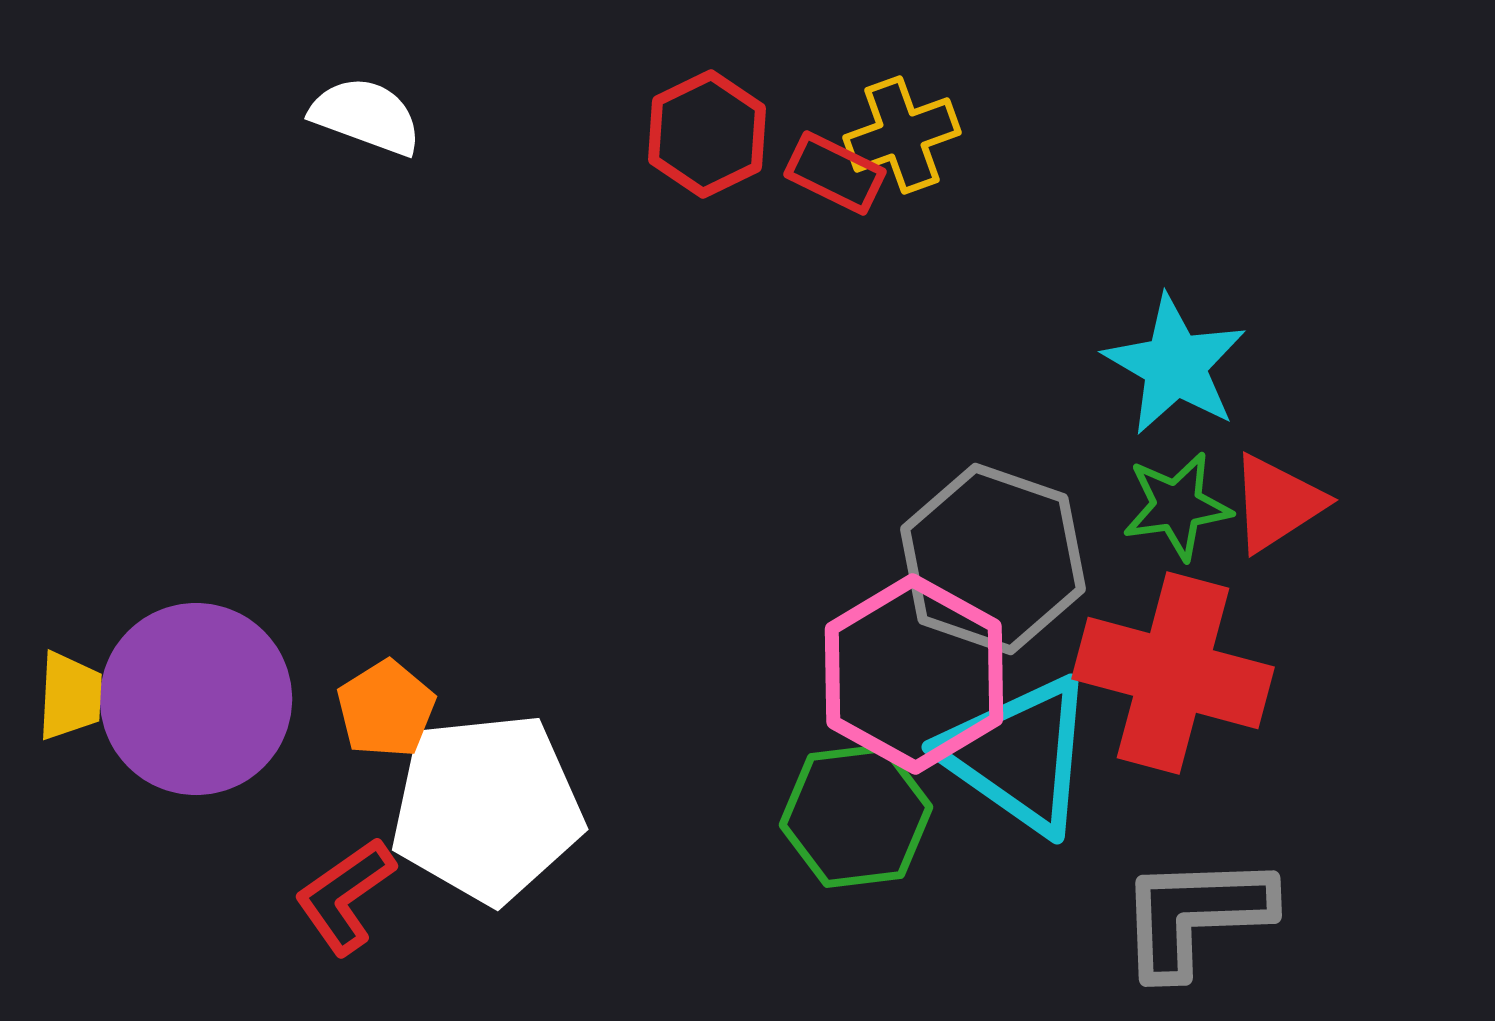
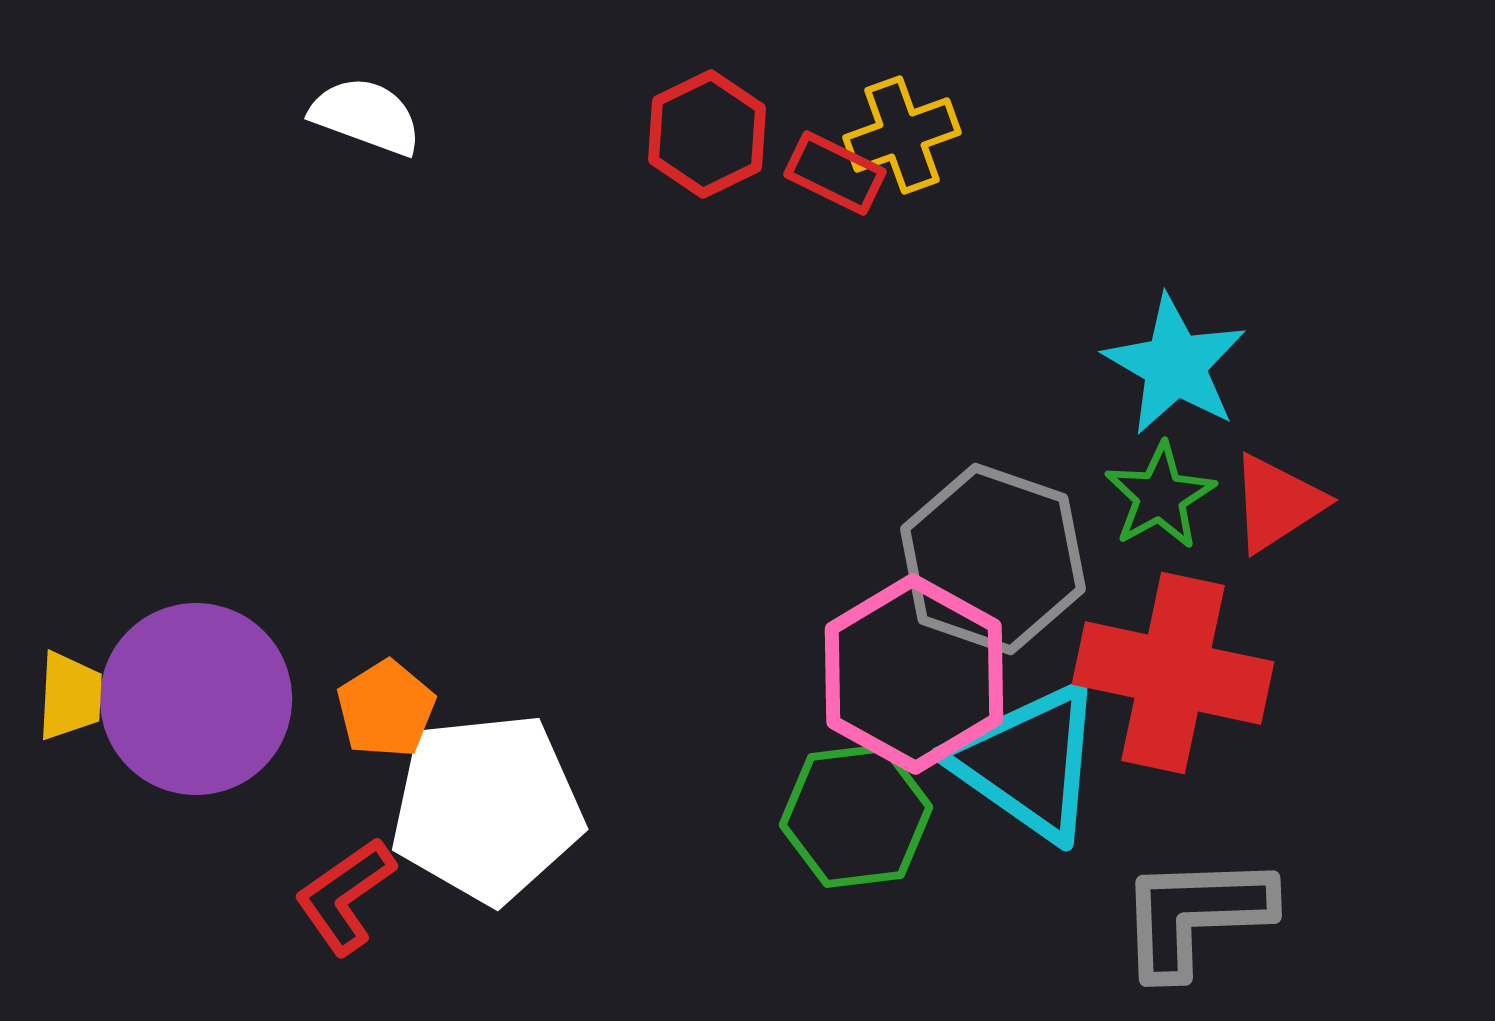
green star: moved 17 px left, 10 px up; rotated 21 degrees counterclockwise
red cross: rotated 3 degrees counterclockwise
cyan triangle: moved 9 px right, 7 px down
